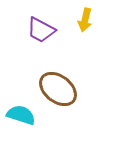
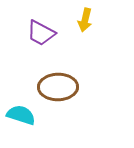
purple trapezoid: moved 3 px down
brown ellipse: moved 2 px up; rotated 39 degrees counterclockwise
